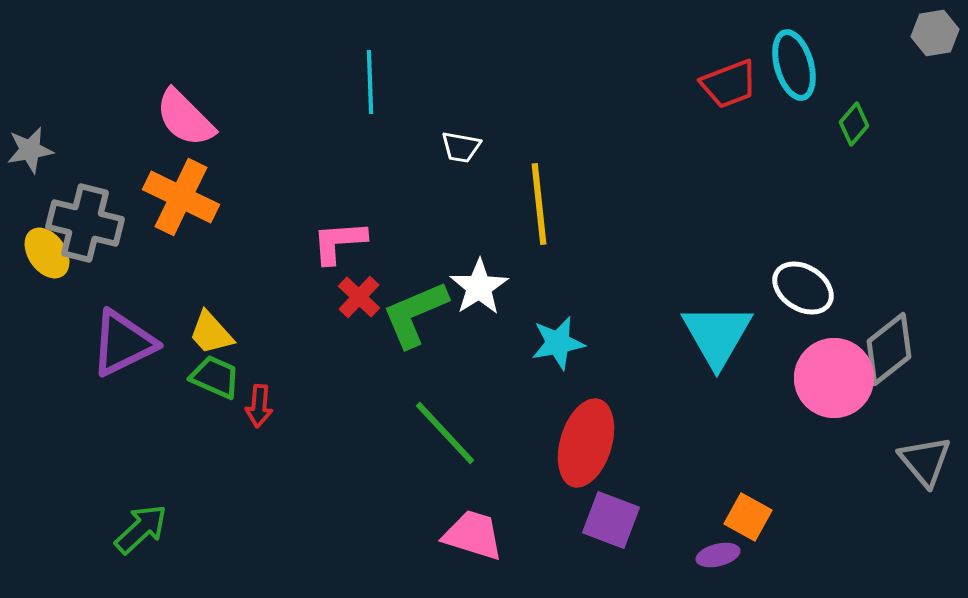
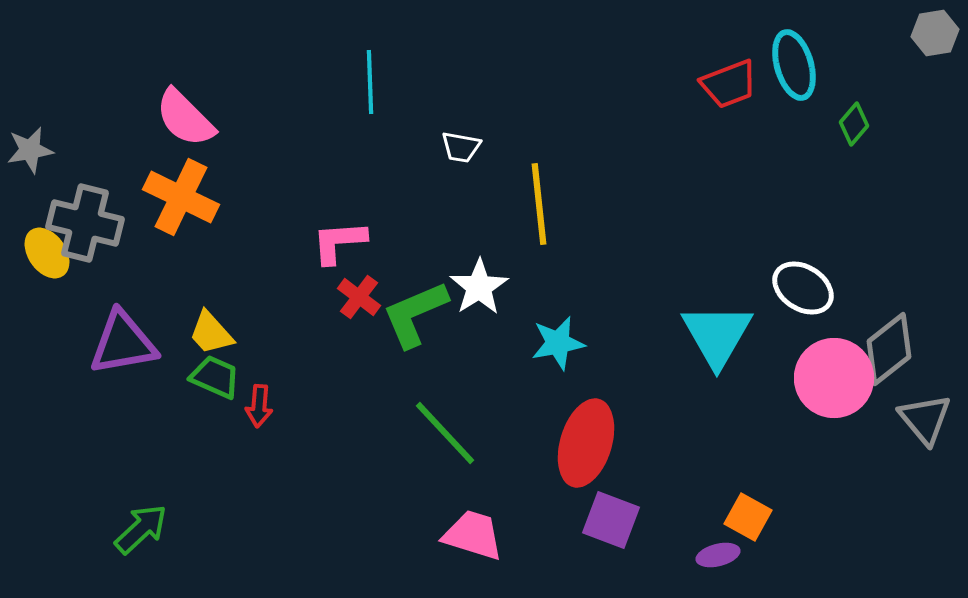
red cross: rotated 6 degrees counterclockwise
purple triangle: rotated 16 degrees clockwise
gray triangle: moved 42 px up
